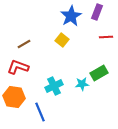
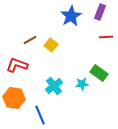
purple rectangle: moved 3 px right
yellow square: moved 11 px left, 5 px down
brown line: moved 6 px right, 4 px up
red L-shape: moved 1 px left, 2 px up
green rectangle: rotated 66 degrees clockwise
cyan cross: rotated 12 degrees counterclockwise
orange hexagon: moved 1 px down
blue line: moved 3 px down
